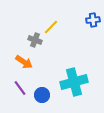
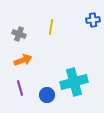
yellow line: rotated 35 degrees counterclockwise
gray cross: moved 16 px left, 6 px up
orange arrow: moved 1 px left, 2 px up; rotated 54 degrees counterclockwise
purple line: rotated 21 degrees clockwise
blue circle: moved 5 px right
